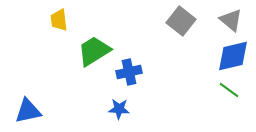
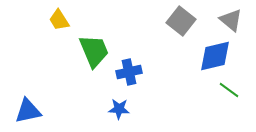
yellow trapezoid: rotated 25 degrees counterclockwise
green trapezoid: rotated 99 degrees clockwise
blue diamond: moved 18 px left
